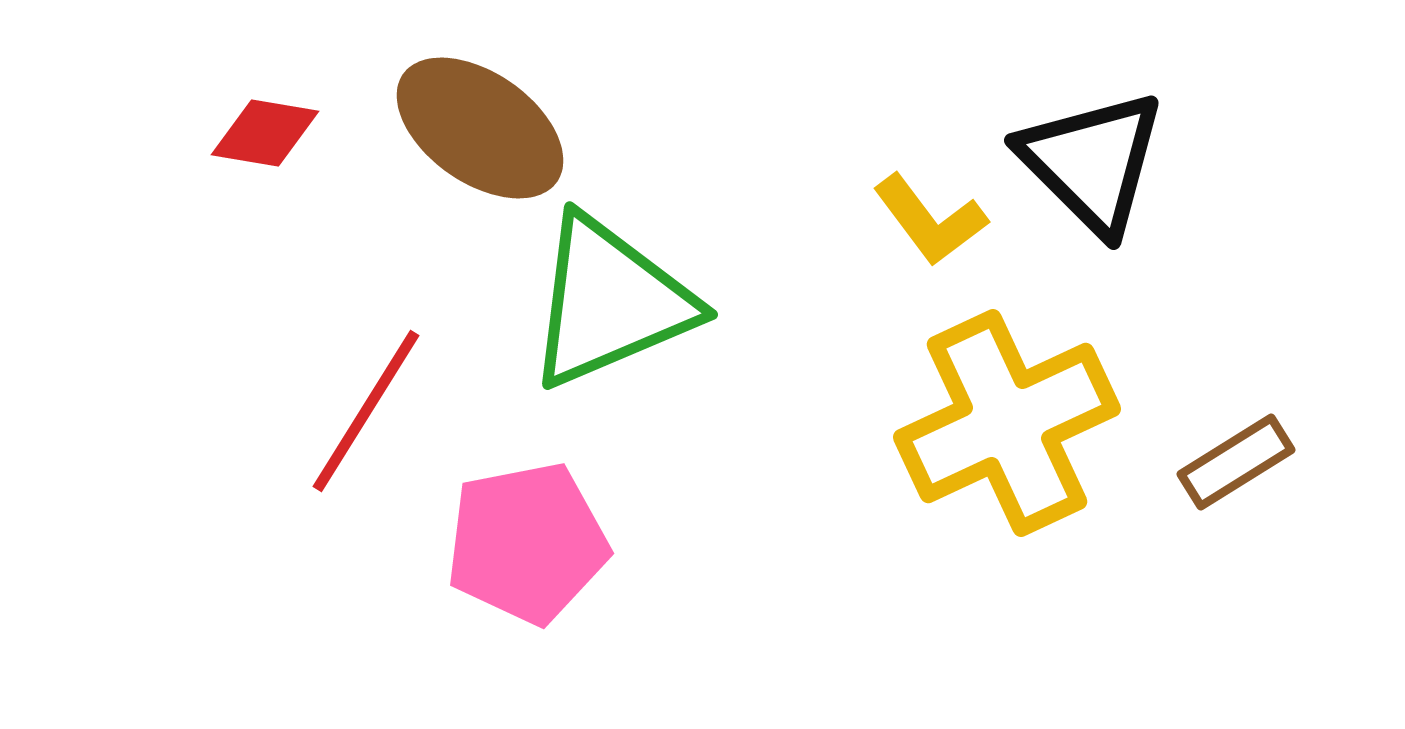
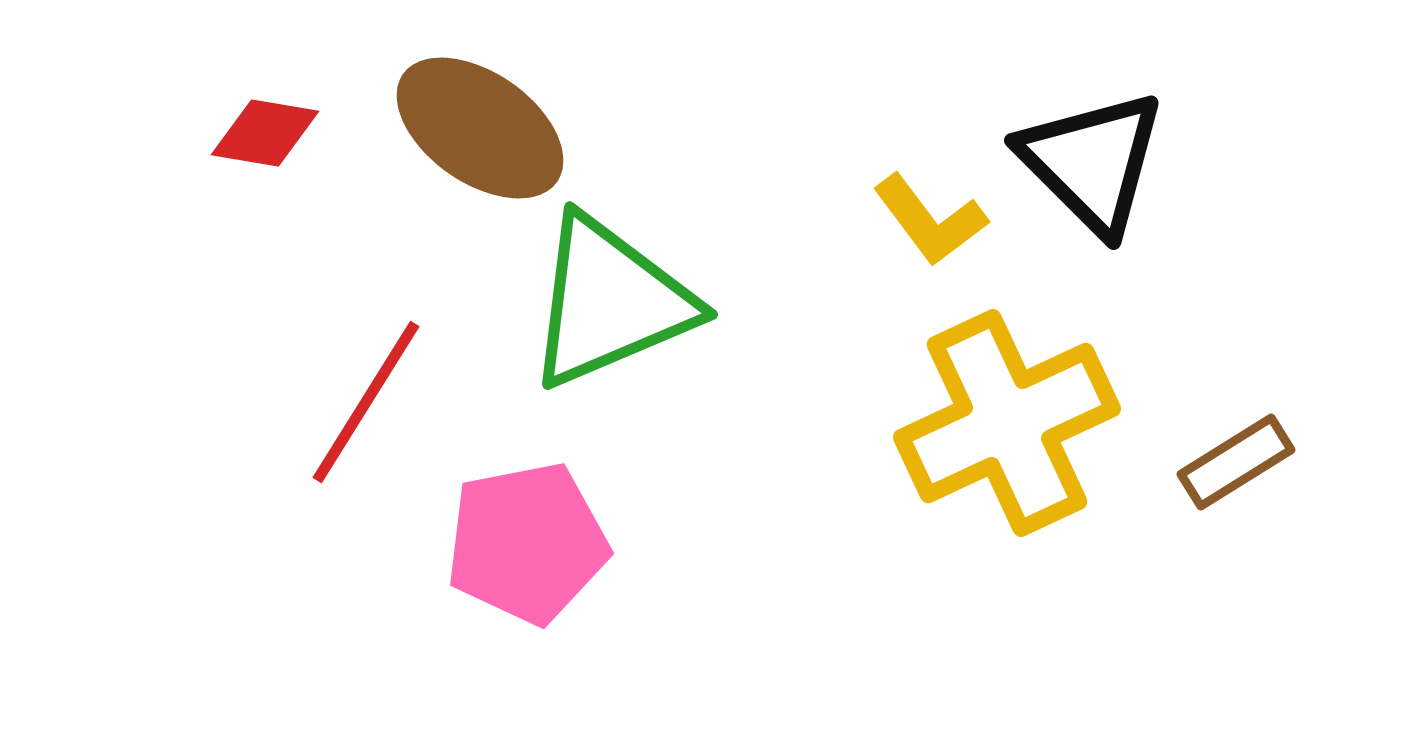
red line: moved 9 px up
